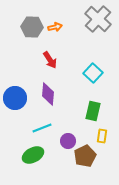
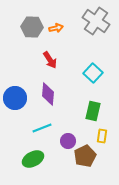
gray cross: moved 2 px left, 2 px down; rotated 8 degrees counterclockwise
orange arrow: moved 1 px right, 1 px down
green ellipse: moved 4 px down
